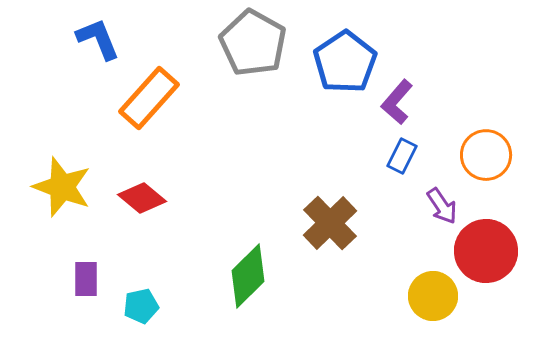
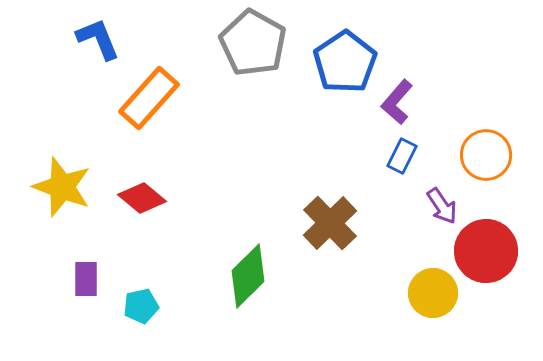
yellow circle: moved 3 px up
